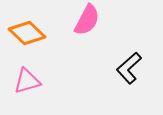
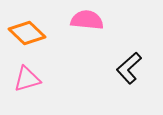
pink semicircle: rotated 112 degrees counterclockwise
pink triangle: moved 2 px up
